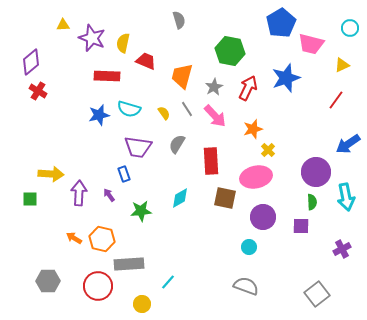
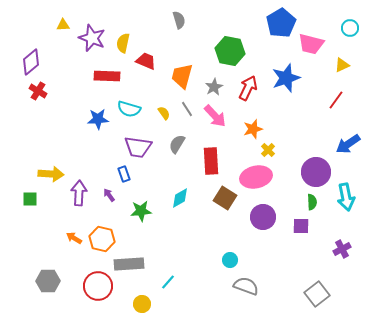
blue star at (99, 115): moved 1 px left, 4 px down; rotated 10 degrees clockwise
brown square at (225, 198): rotated 20 degrees clockwise
cyan circle at (249, 247): moved 19 px left, 13 px down
